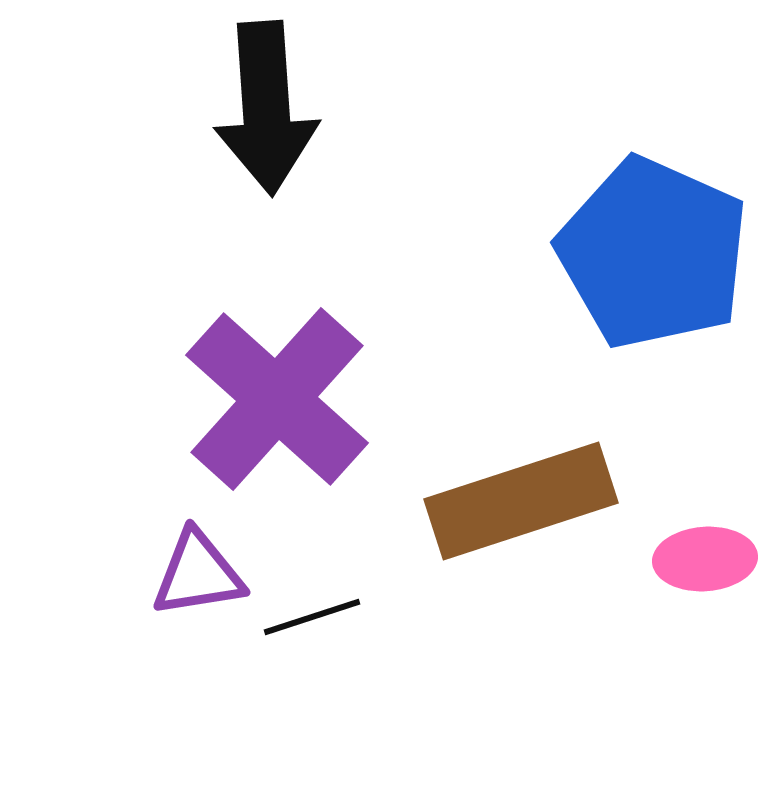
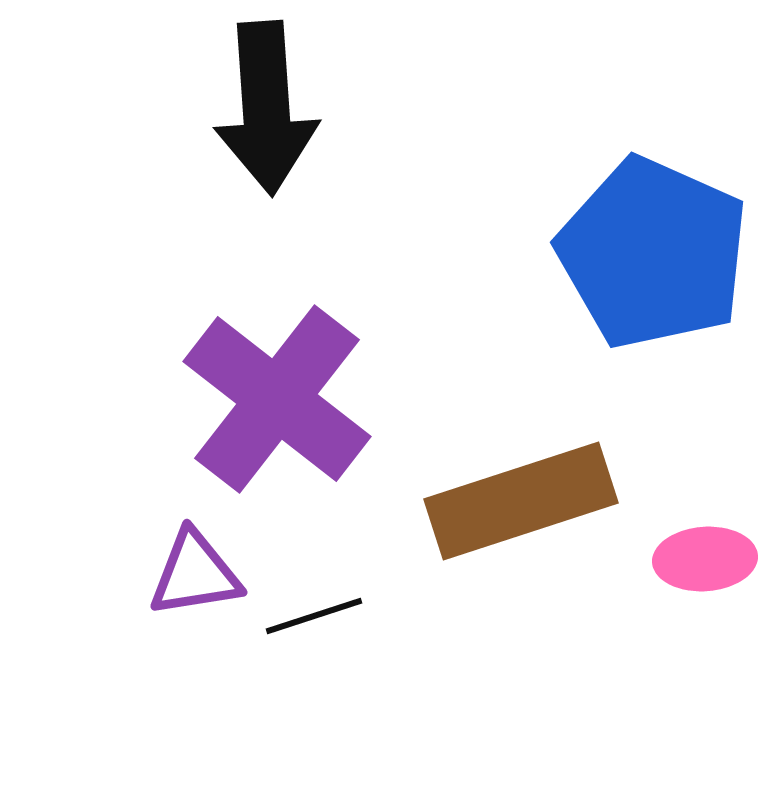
purple cross: rotated 4 degrees counterclockwise
purple triangle: moved 3 px left
black line: moved 2 px right, 1 px up
